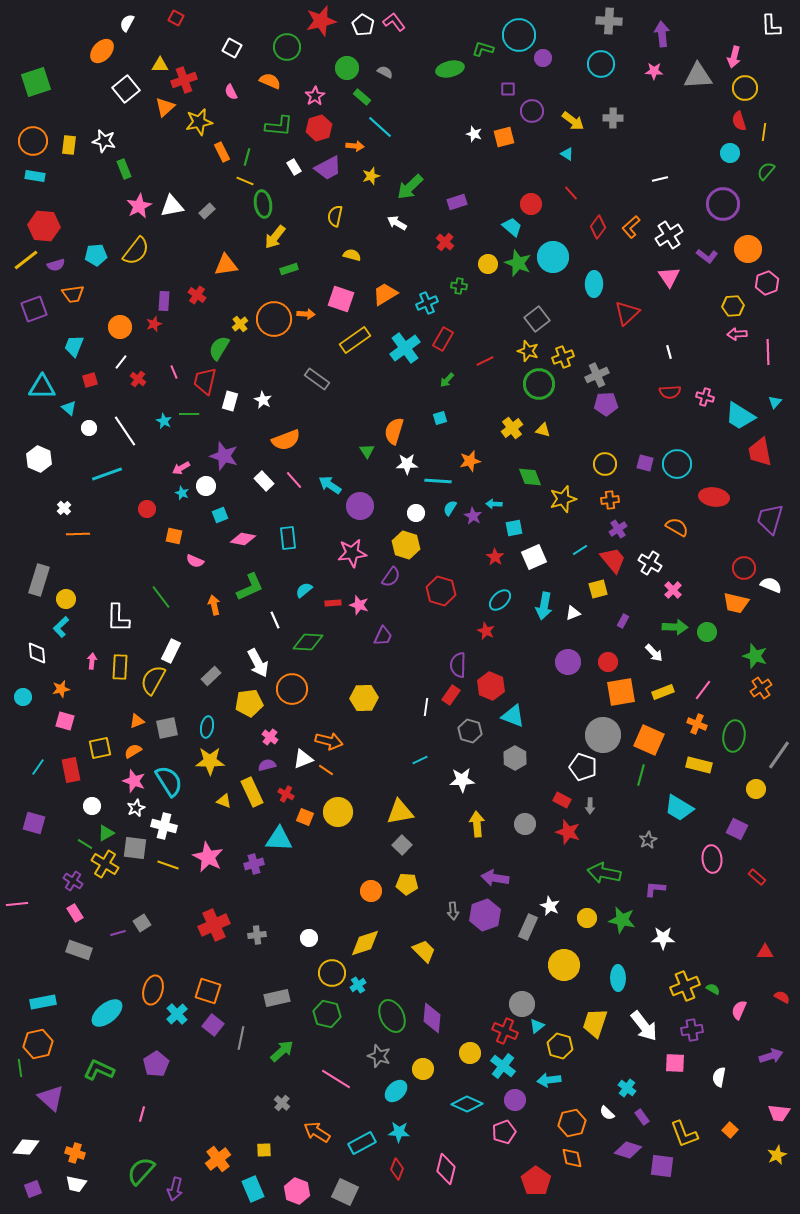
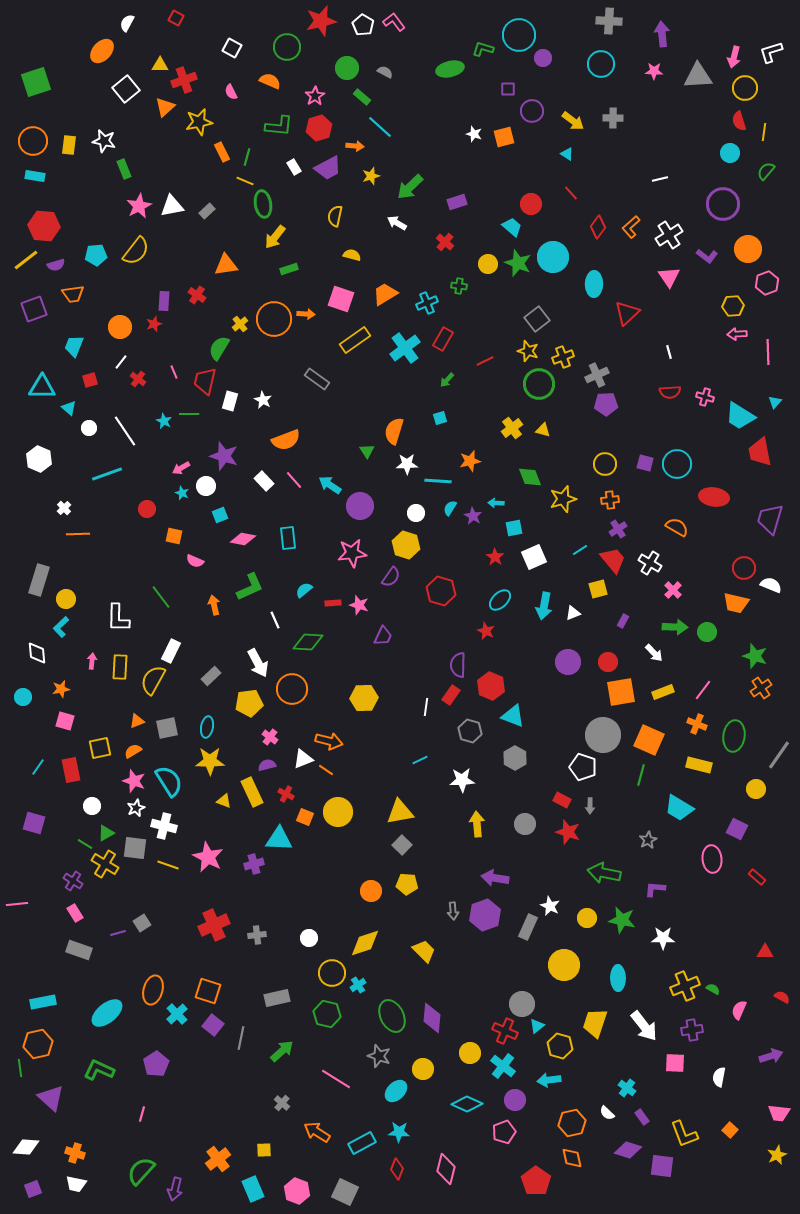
white L-shape at (771, 26): moved 26 px down; rotated 75 degrees clockwise
cyan arrow at (494, 504): moved 2 px right, 1 px up
